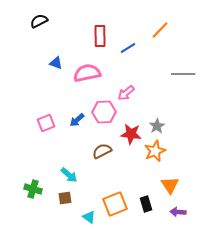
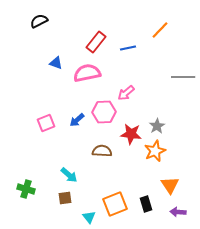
red rectangle: moved 4 px left, 6 px down; rotated 40 degrees clockwise
blue line: rotated 21 degrees clockwise
gray line: moved 3 px down
brown semicircle: rotated 30 degrees clockwise
green cross: moved 7 px left
cyan triangle: rotated 16 degrees clockwise
